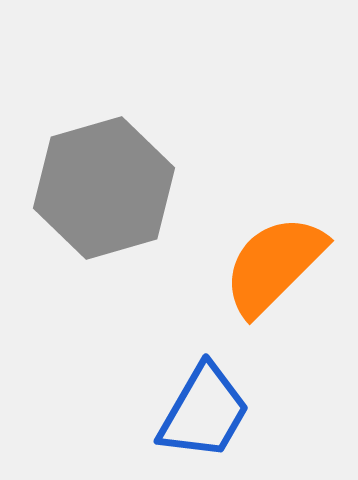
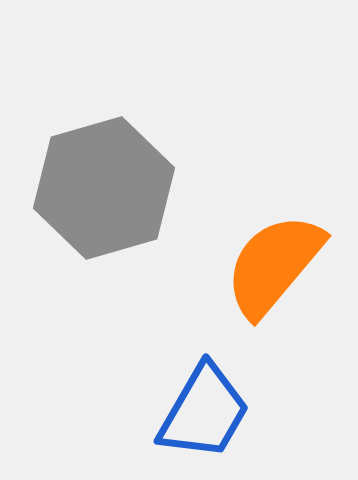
orange semicircle: rotated 5 degrees counterclockwise
